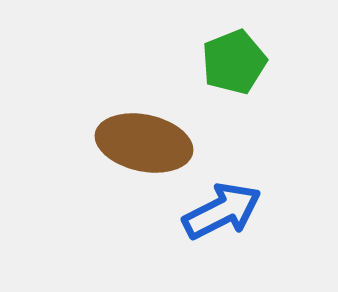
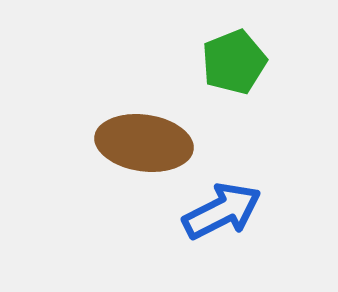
brown ellipse: rotated 4 degrees counterclockwise
